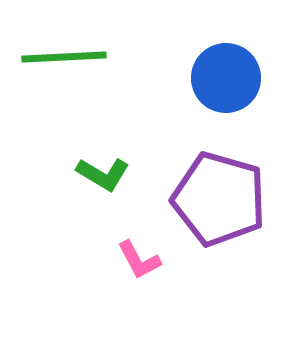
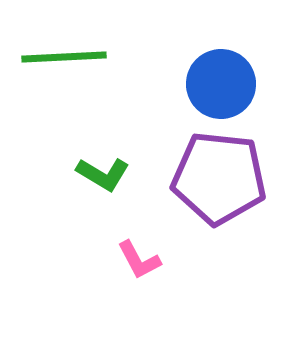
blue circle: moved 5 px left, 6 px down
purple pentagon: moved 21 px up; rotated 10 degrees counterclockwise
